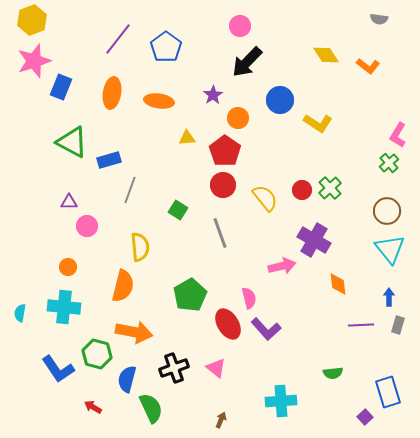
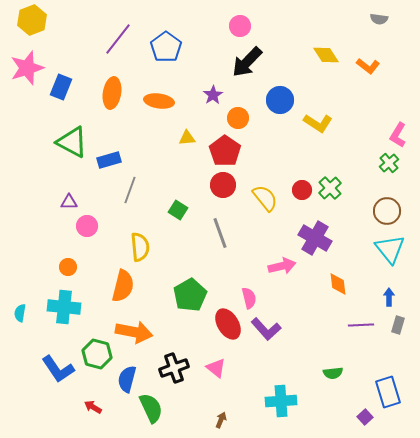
pink star at (34, 61): moved 7 px left, 7 px down
purple cross at (314, 240): moved 1 px right, 2 px up
